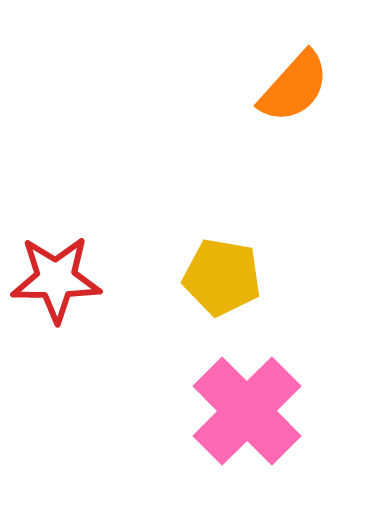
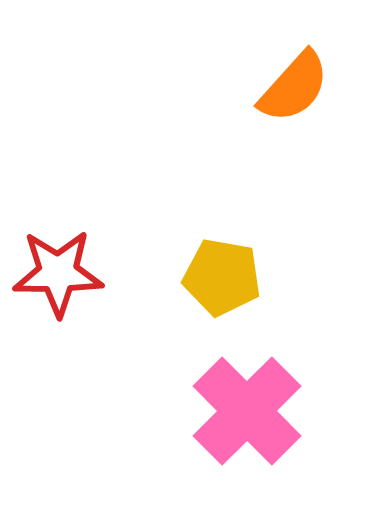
red star: moved 2 px right, 6 px up
